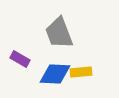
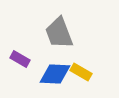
yellow rectangle: rotated 35 degrees clockwise
